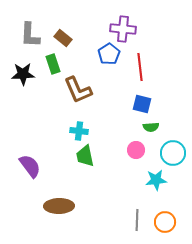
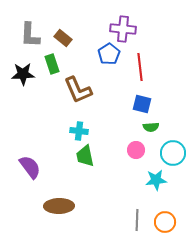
green rectangle: moved 1 px left
purple semicircle: moved 1 px down
